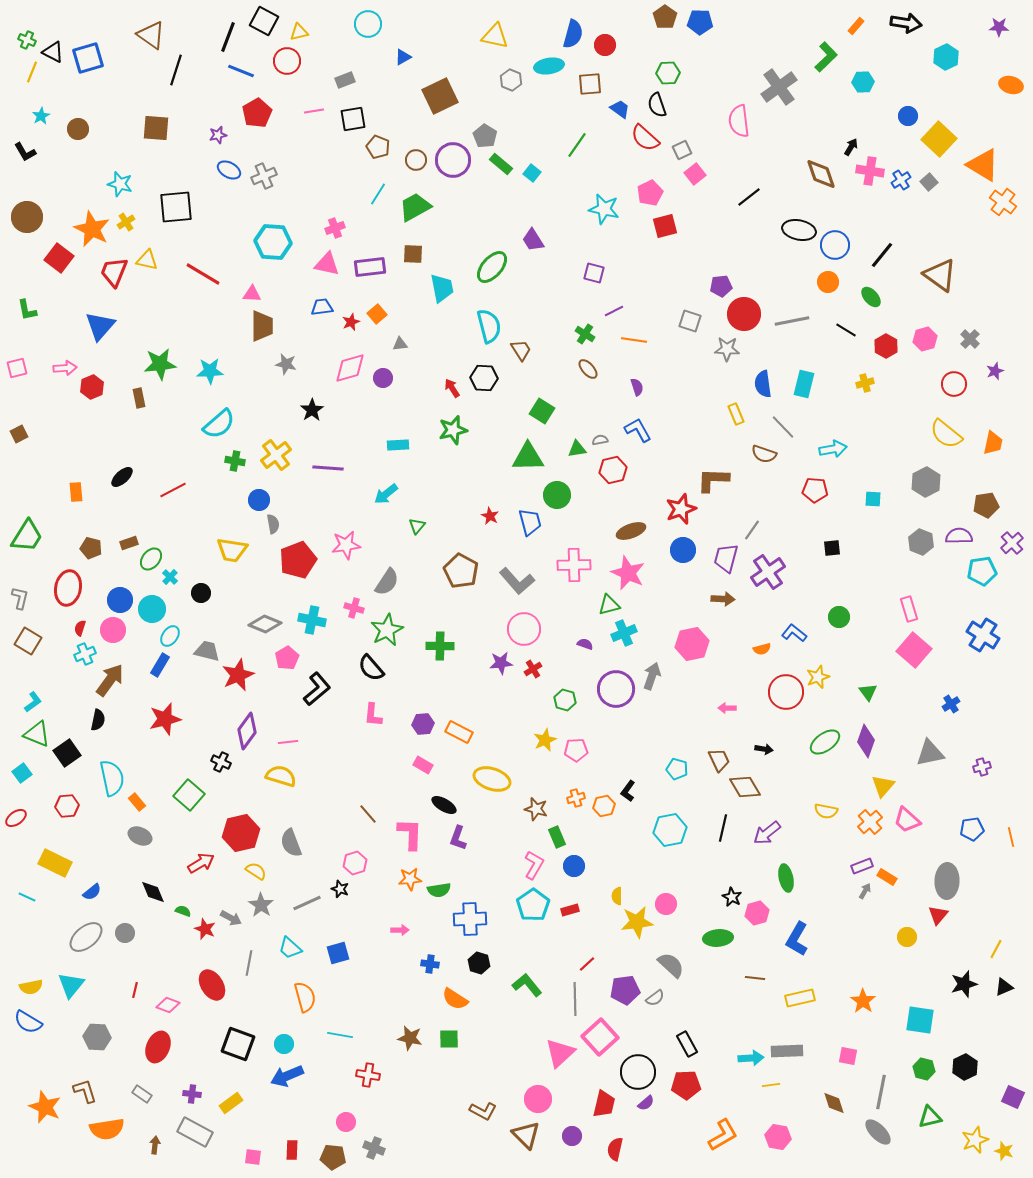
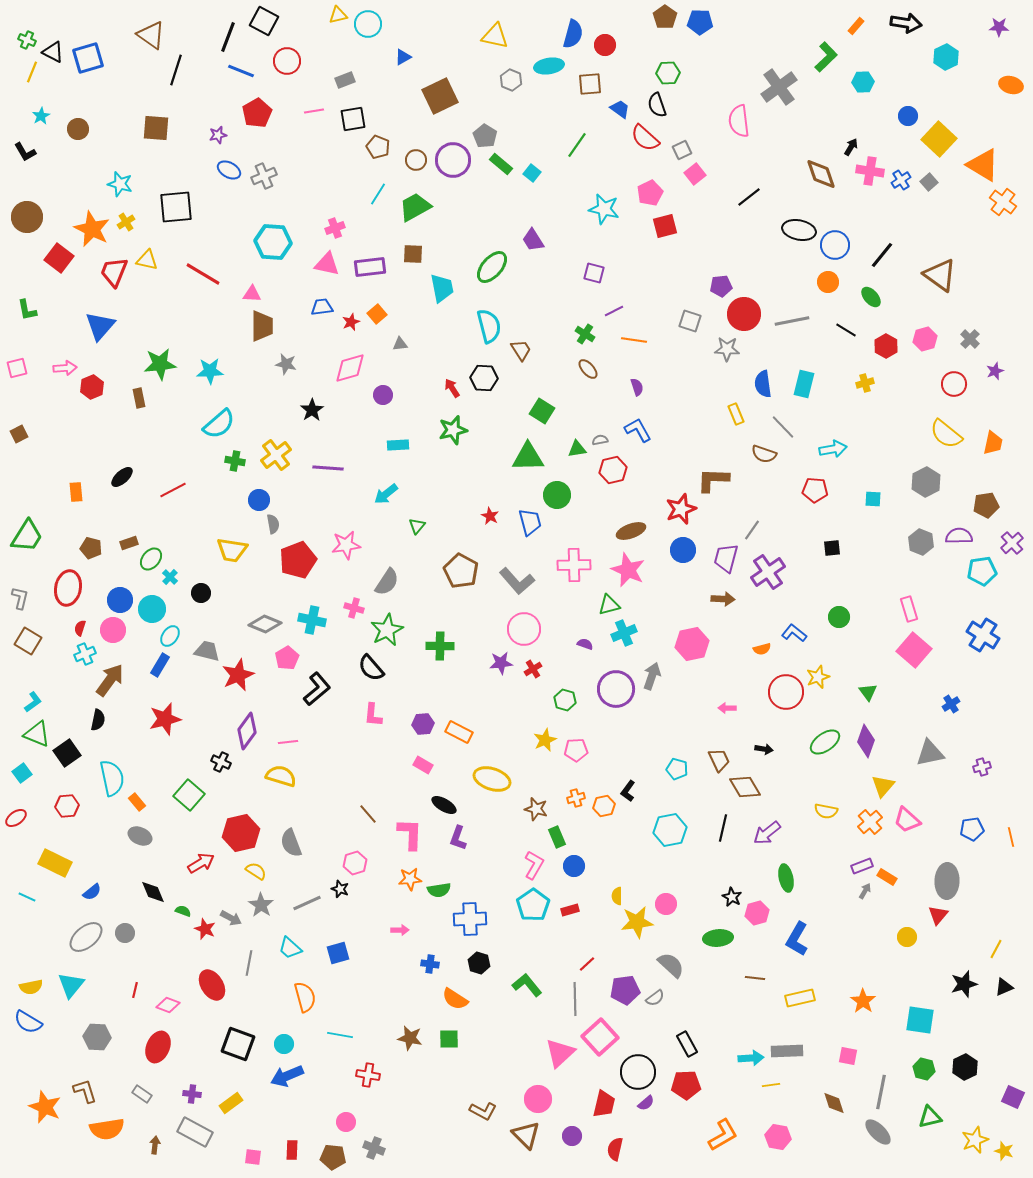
yellow triangle at (299, 32): moved 39 px right, 17 px up
purple circle at (383, 378): moved 17 px down
pink star at (628, 573): moved 3 px up
